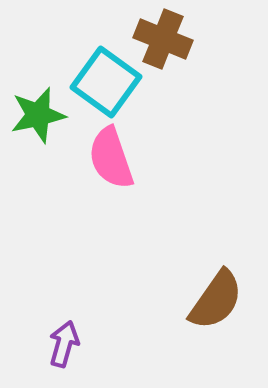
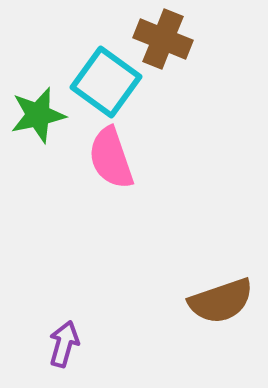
brown semicircle: moved 5 px right, 1 px down; rotated 36 degrees clockwise
